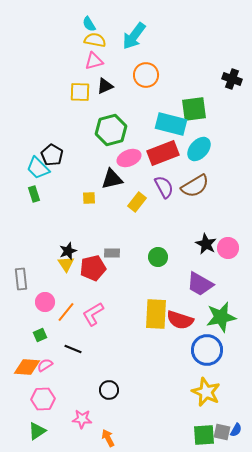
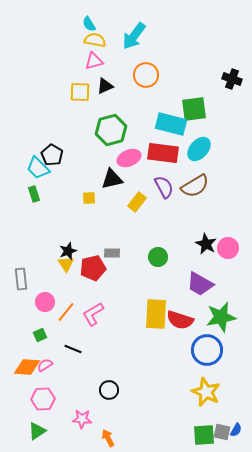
red rectangle at (163, 153): rotated 28 degrees clockwise
